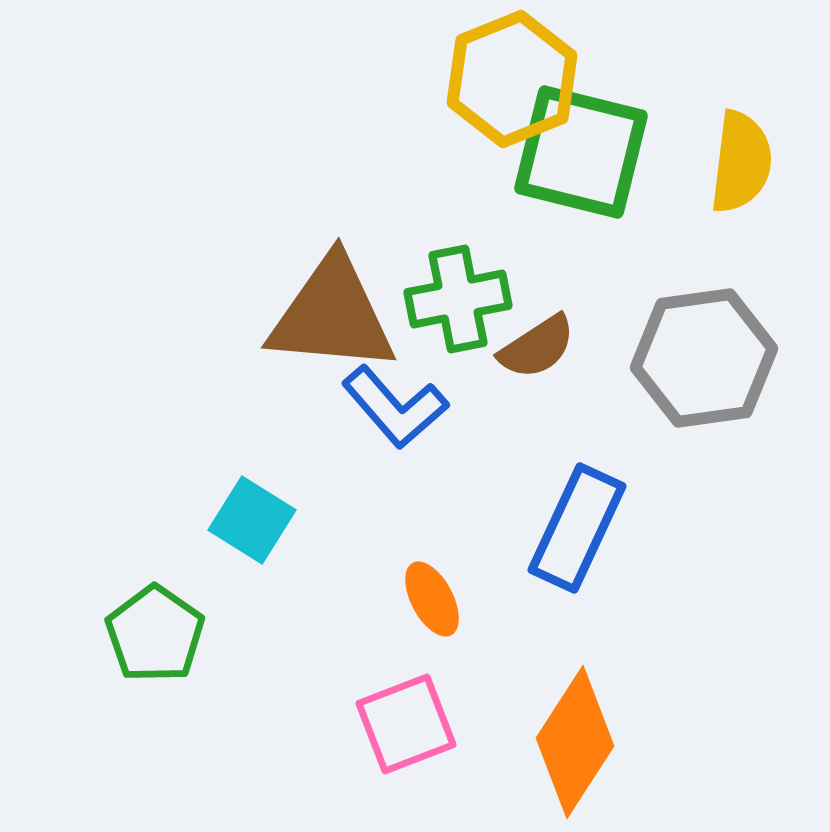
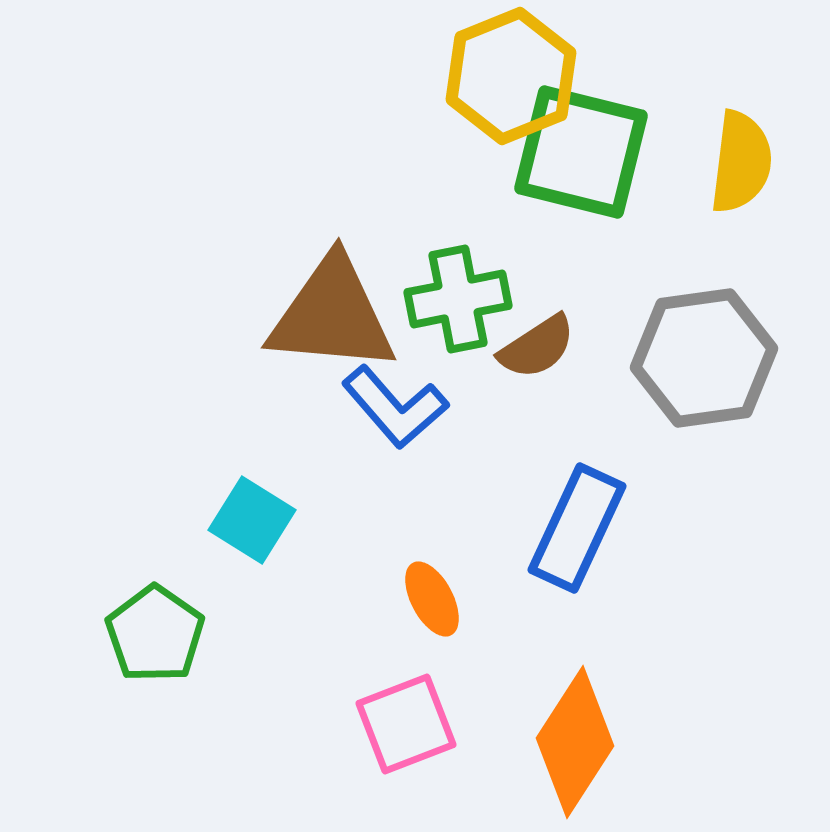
yellow hexagon: moved 1 px left, 3 px up
